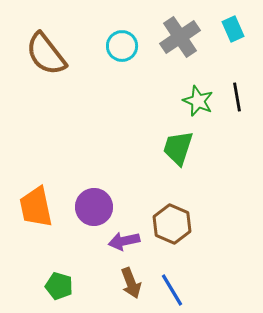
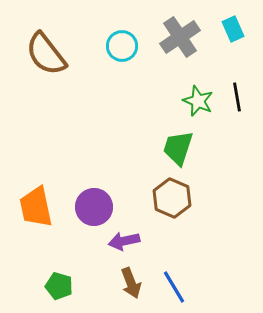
brown hexagon: moved 26 px up
blue line: moved 2 px right, 3 px up
